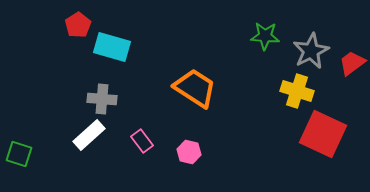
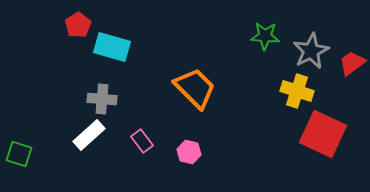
orange trapezoid: rotated 12 degrees clockwise
